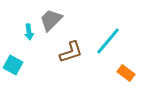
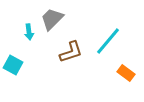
gray trapezoid: moved 1 px right, 1 px up
